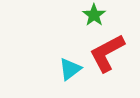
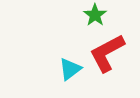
green star: moved 1 px right
